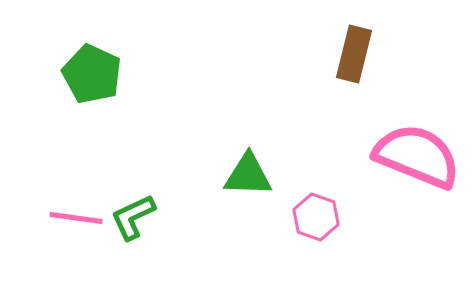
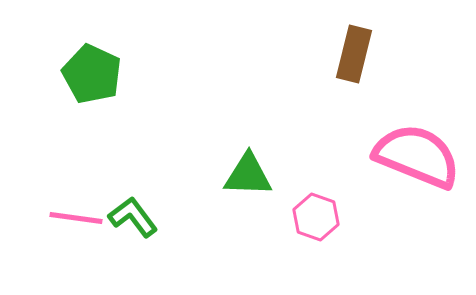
green L-shape: rotated 78 degrees clockwise
